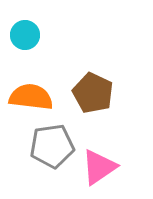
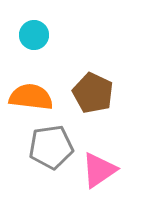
cyan circle: moved 9 px right
gray pentagon: moved 1 px left, 1 px down
pink triangle: moved 3 px down
